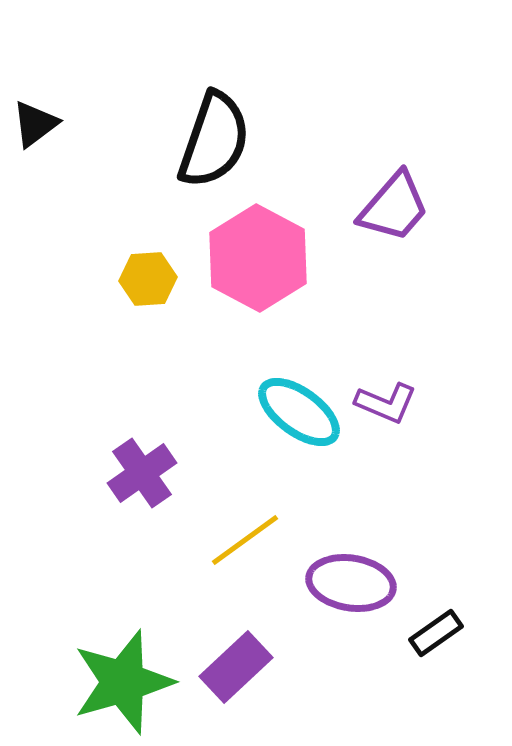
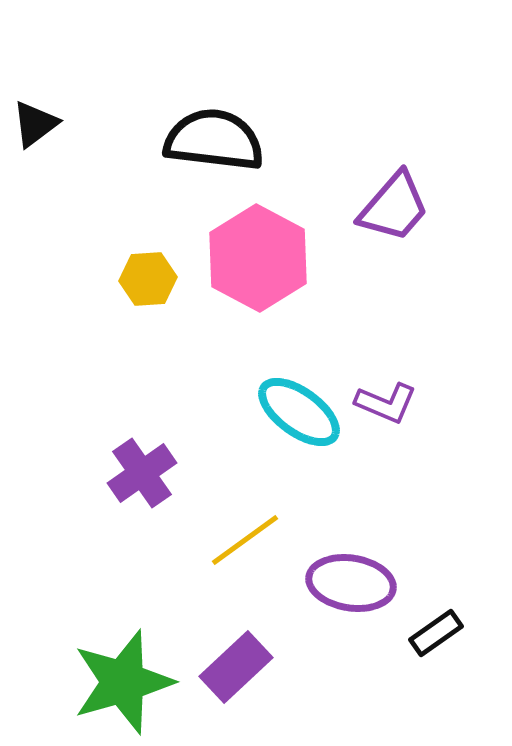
black semicircle: rotated 102 degrees counterclockwise
